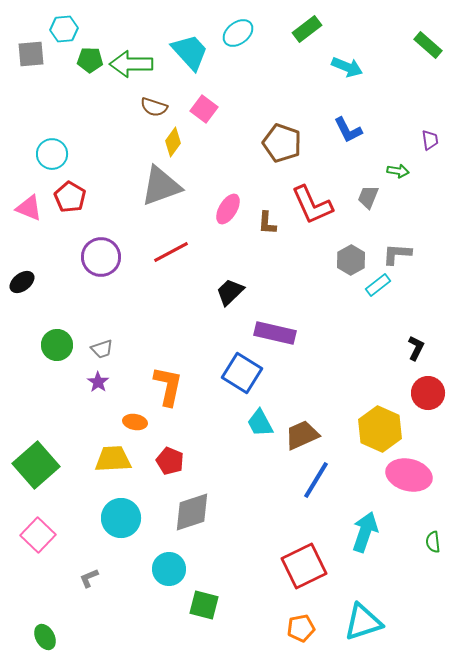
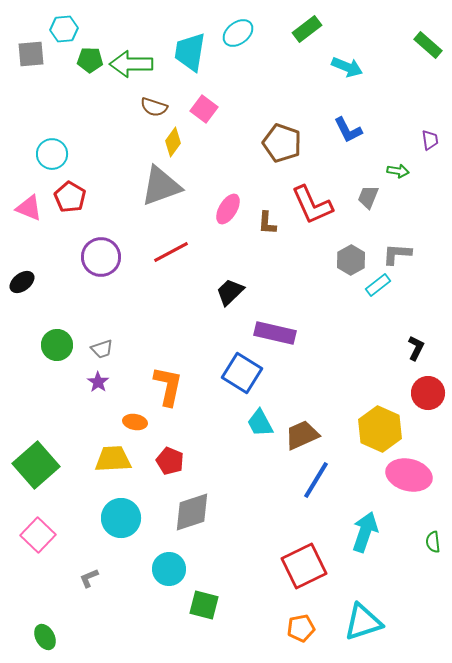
cyan trapezoid at (190, 52): rotated 129 degrees counterclockwise
